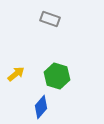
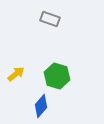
blue diamond: moved 1 px up
